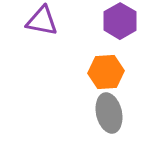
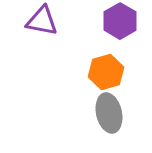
orange hexagon: rotated 12 degrees counterclockwise
